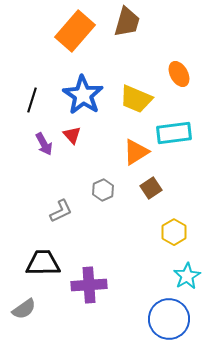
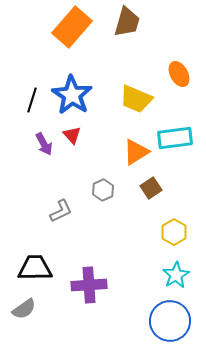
orange rectangle: moved 3 px left, 4 px up
blue star: moved 11 px left
cyan rectangle: moved 1 px right, 5 px down
black trapezoid: moved 8 px left, 5 px down
cyan star: moved 11 px left, 1 px up
blue circle: moved 1 px right, 2 px down
